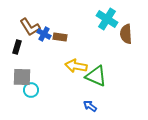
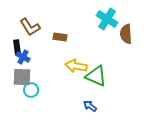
blue cross: moved 21 px left, 23 px down
black rectangle: rotated 24 degrees counterclockwise
